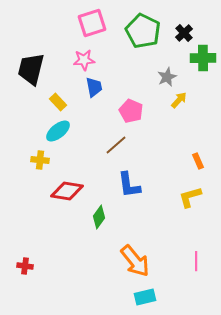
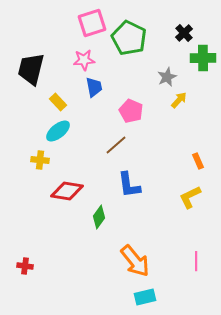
green pentagon: moved 14 px left, 7 px down
yellow L-shape: rotated 10 degrees counterclockwise
